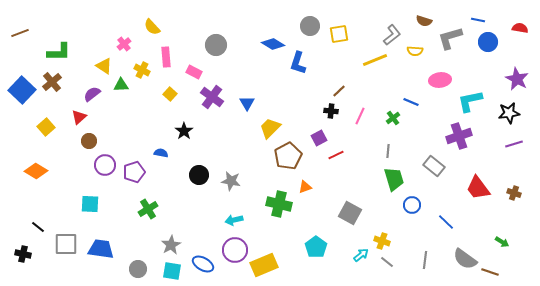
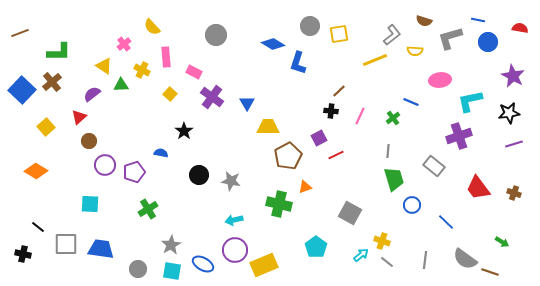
gray circle at (216, 45): moved 10 px up
purple star at (517, 79): moved 4 px left, 3 px up
yellow trapezoid at (270, 128): moved 2 px left, 1 px up; rotated 45 degrees clockwise
